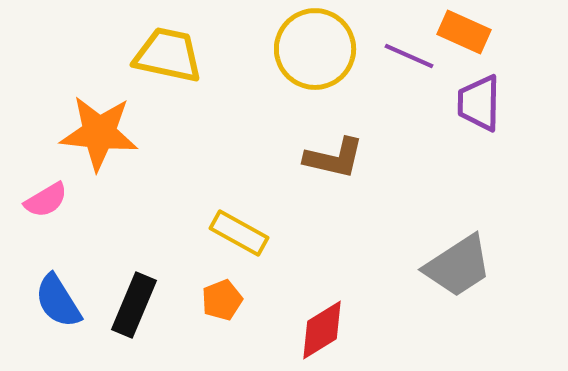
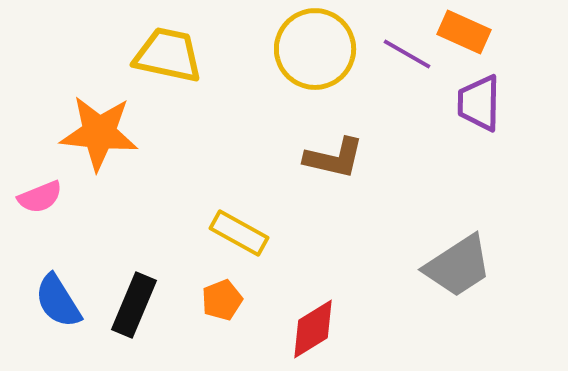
purple line: moved 2 px left, 2 px up; rotated 6 degrees clockwise
pink semicircle: moved 6 px left, 3 px up; rotated 9 degrees clockwise
red diamond: moved 9 px left, 1 px up
